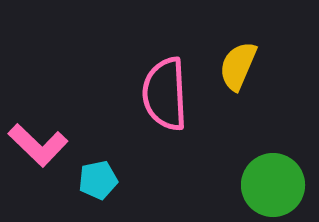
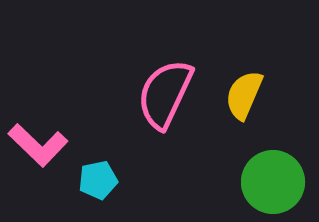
yellow semicircle: moved 6 px right, 29 px down
pink semicircle: rotated 28 degrees clockwise
green circle: moved 3 px up
